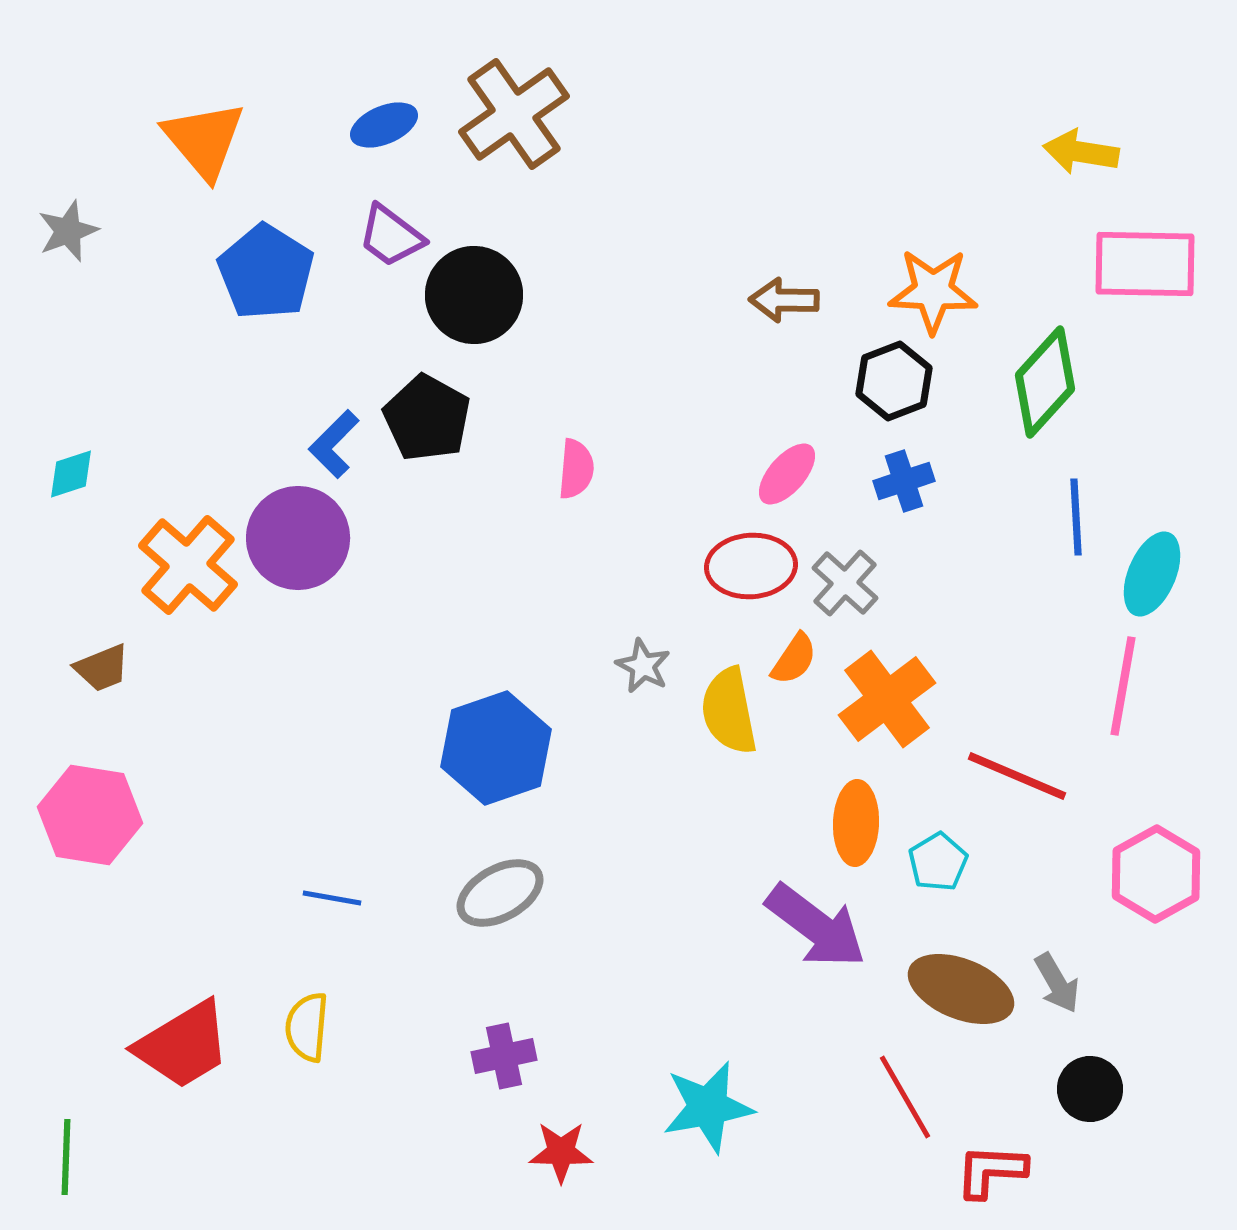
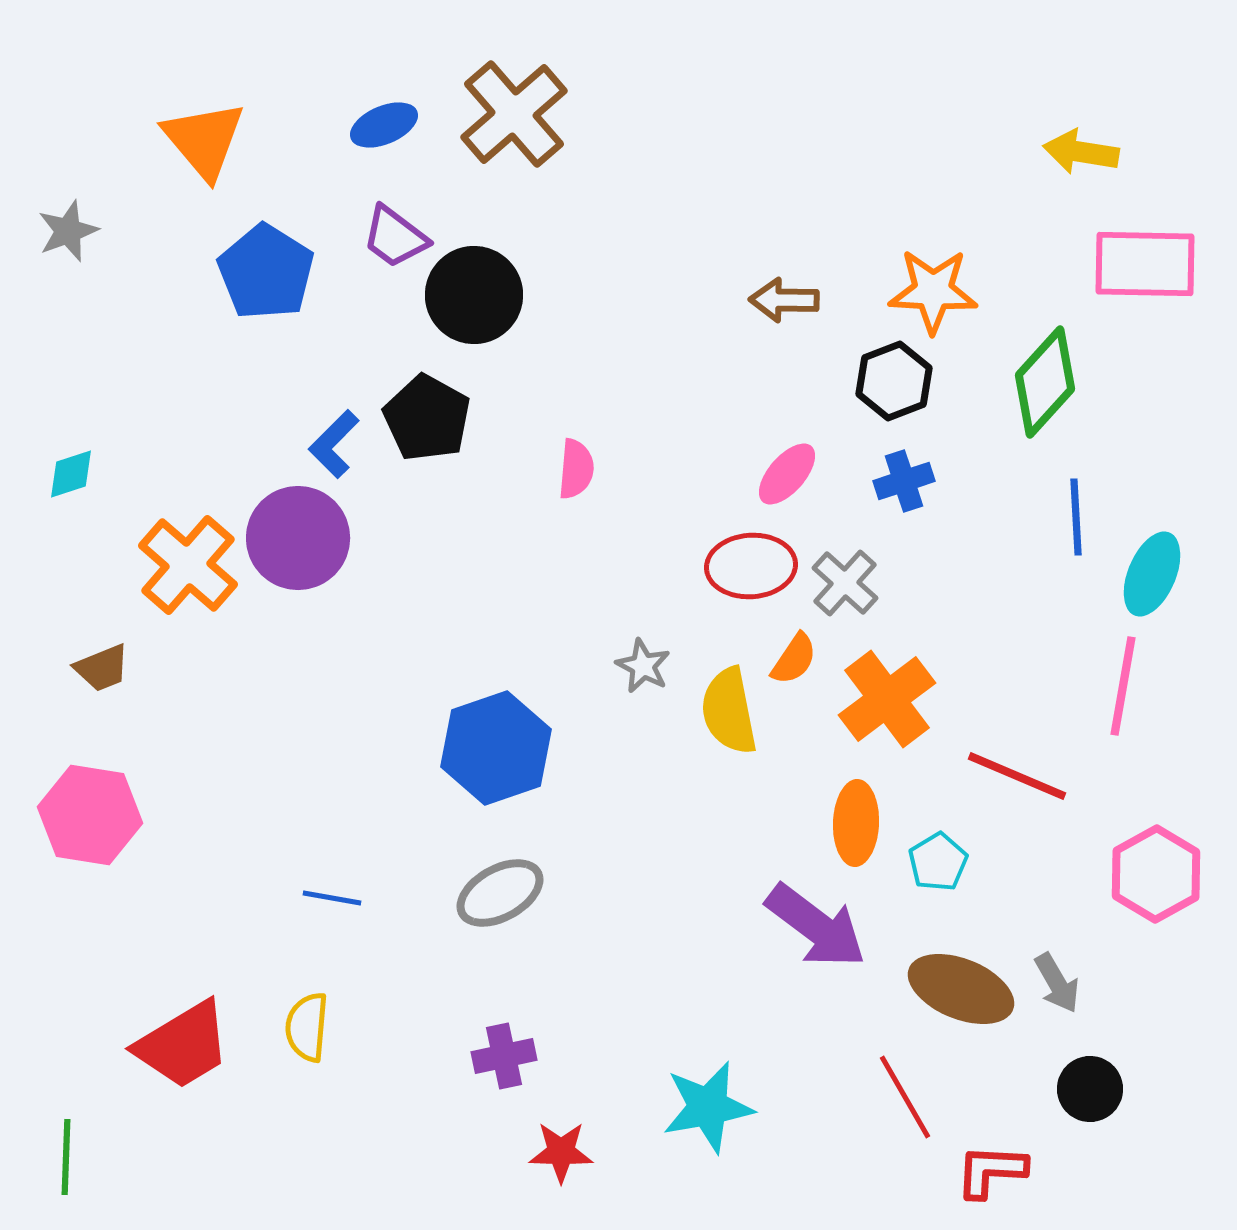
brown cross at (514, 114): rotated 6 degrees counterclockwise
purple trapezoid at (391, 236): moved 4 px right, 1 px down
